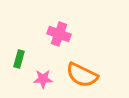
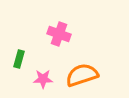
orange semicircle: rotated 136 degrees clockwise
